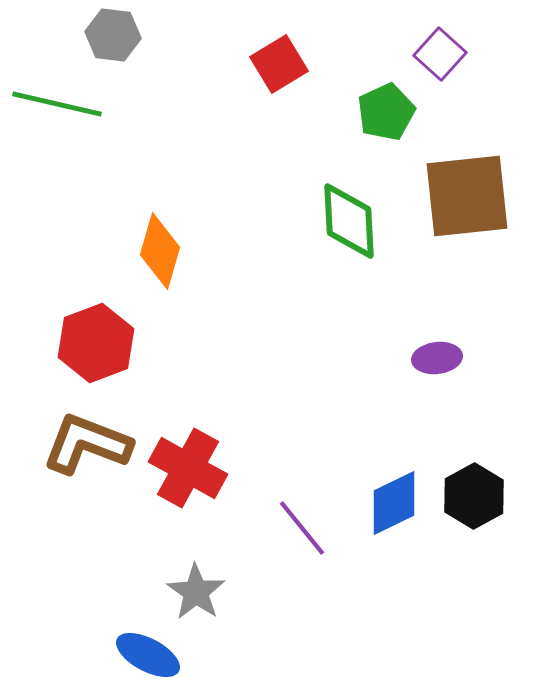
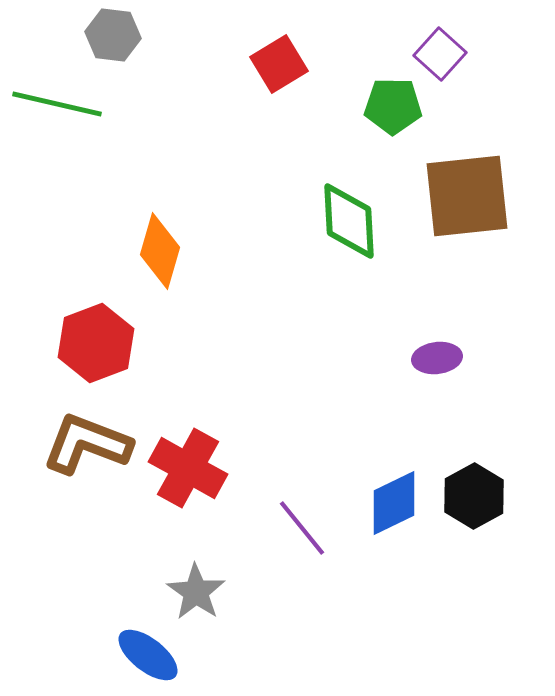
green pentagon: moved 7 px right, 6 px up; rotated 26 degrees clockwise
blue ellipse: rotated 10 degrees clockwise
